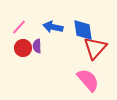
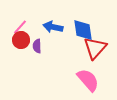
pink line: moved 1 px right
red circle: moved 2 px left, 8 px up
